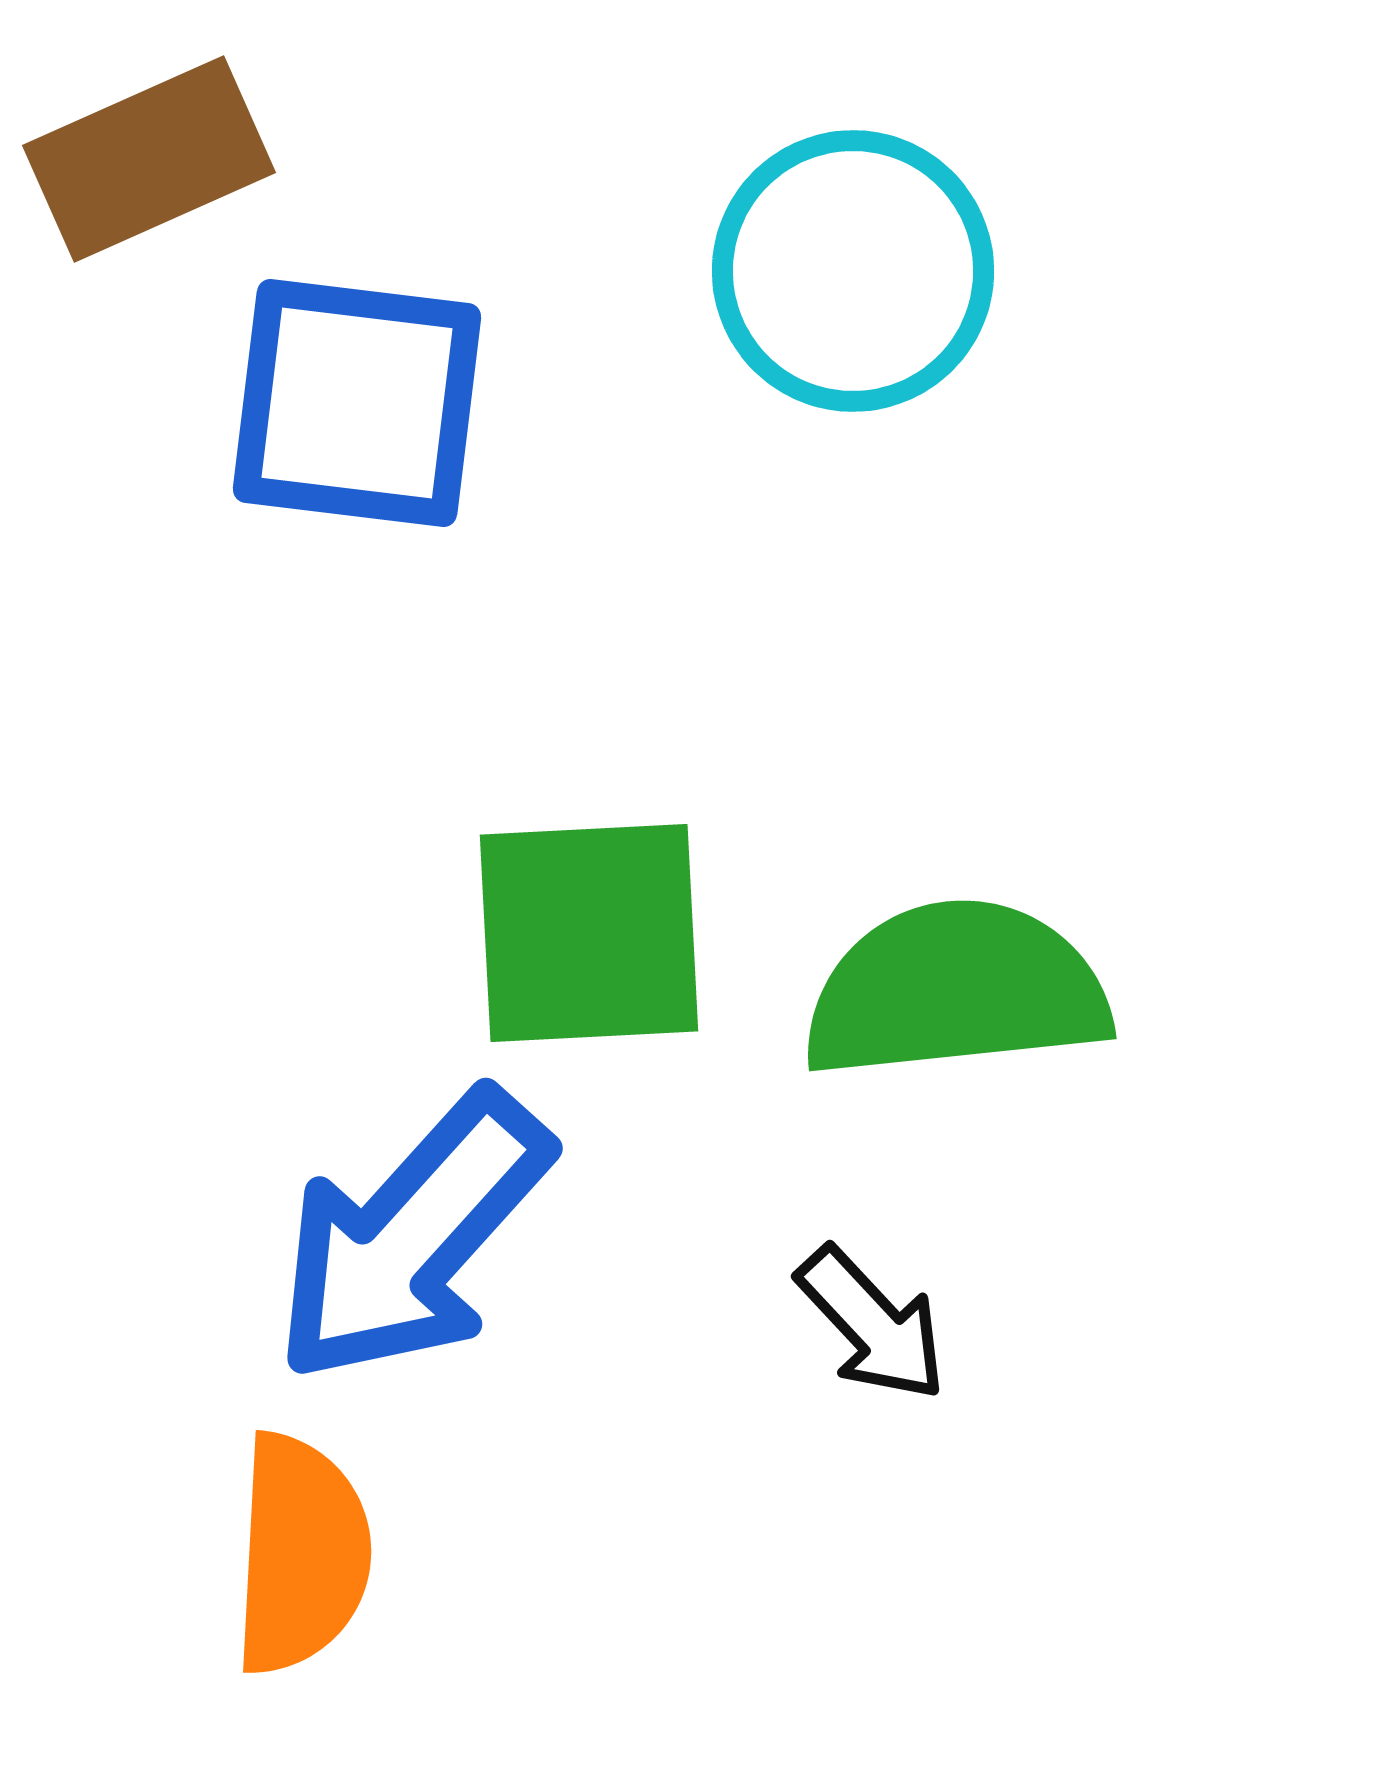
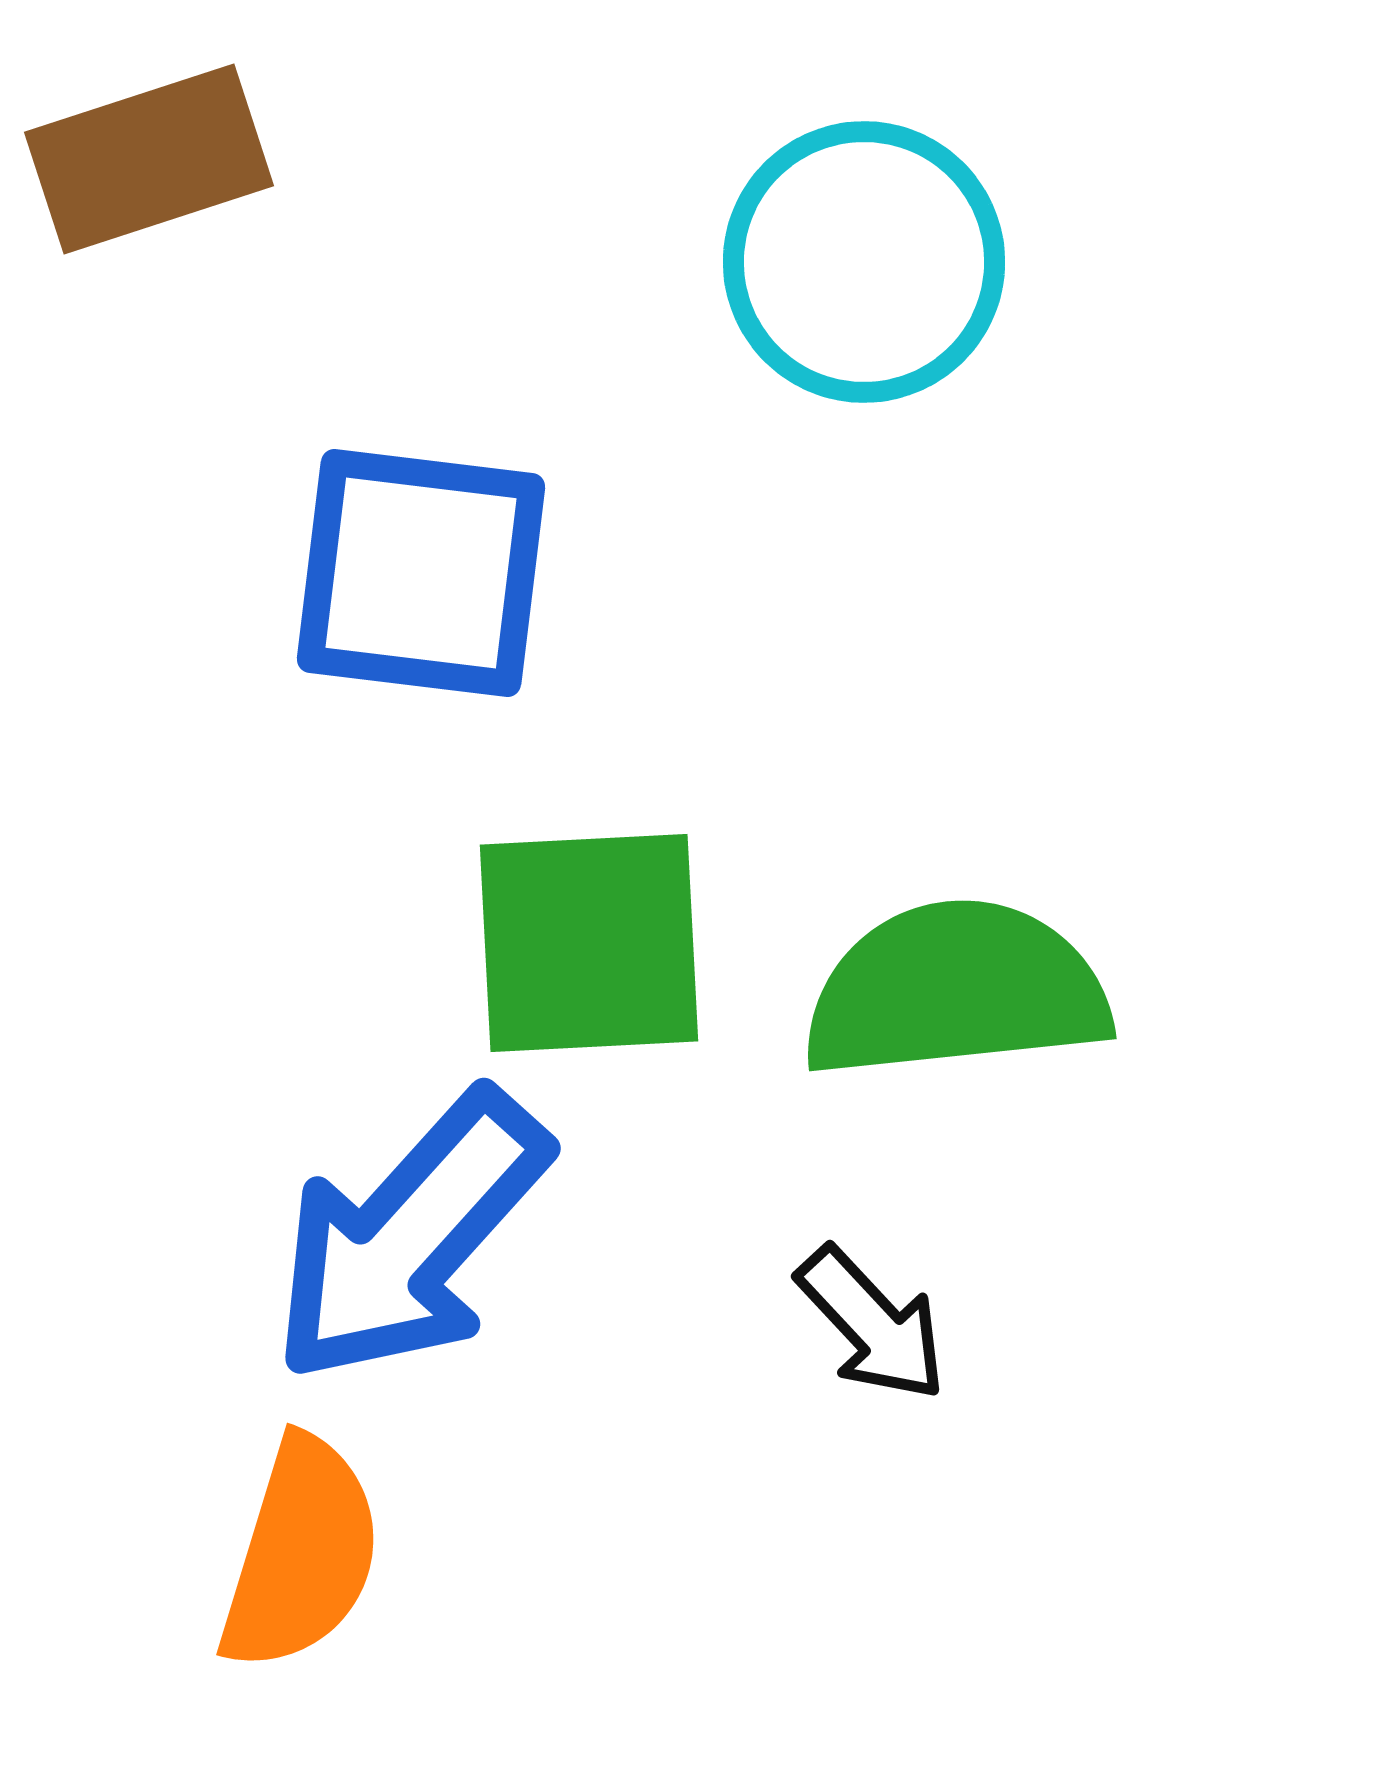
brown rectangle: rotated 6 degrees clockwise
cyan circle: moved 11 px right, 9 px up
blue square: moved 64 px right, 170 px down
green square: moved 10 px down
blue arrow: moved 2 px left
orange semicircle: rotated 14 degrees clockwise
